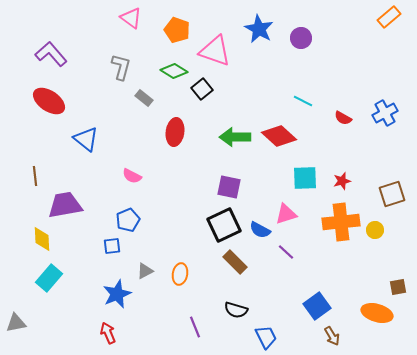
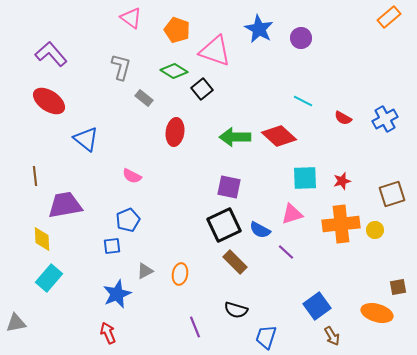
blue cross at (385, 113): moved 6 px down
pink triangle at (286, 214): moved 6 px right
orange cross at (341, 222): moved 2 px down
blue trapezoid at (266, 337): rotated 135 degrees counterclockwise
